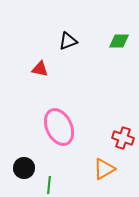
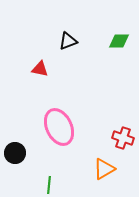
black circle: moved 9 px left, 15 px up
